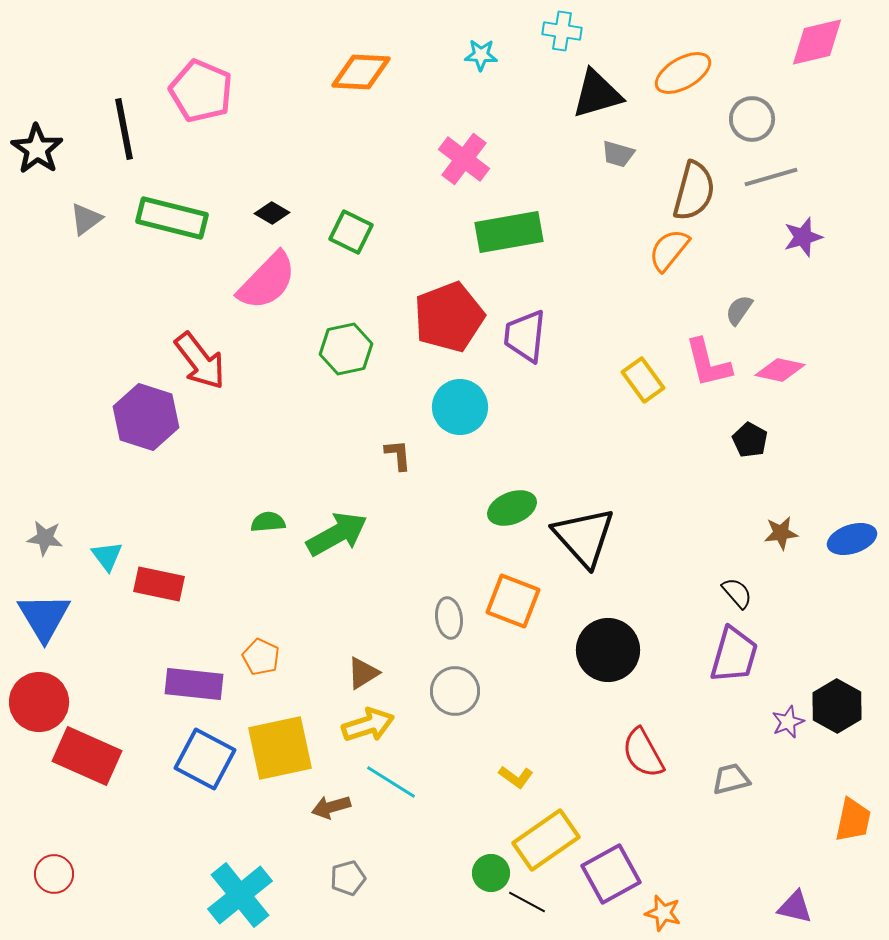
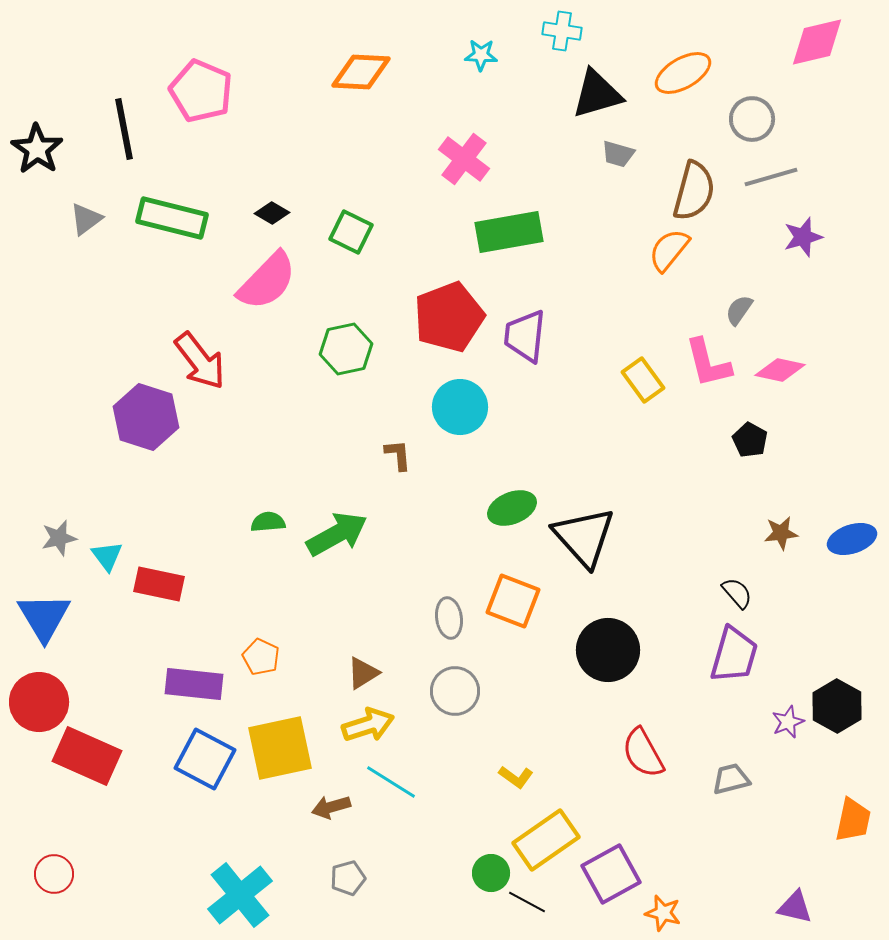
gray star at (45, 538): moved 14 px right; rotated 21 degrees counterclockwise
